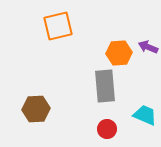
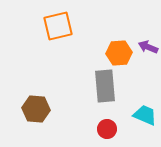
brown hexagon: rotated 8 degrees clockwise
